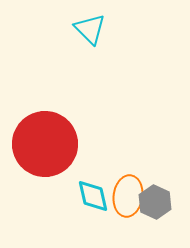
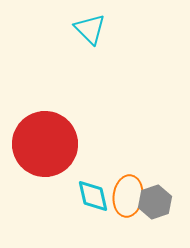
gray hexagon: rotated 16 degrees clockwise
